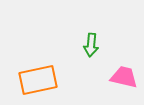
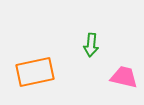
orange rectangle: moved 3 px left, 8 px up
